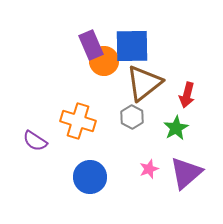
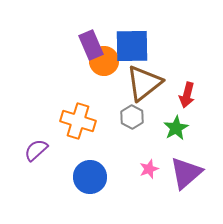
purple semicircle: moved 1 px right, 9 px down; rotated 105 degrees clockwise
